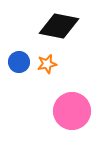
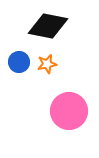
black diamond: moved 11 px left
pink circle: moved 3 px left
